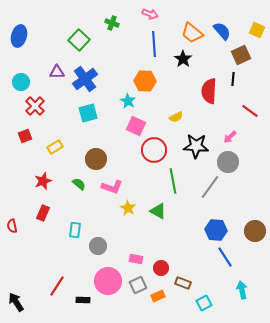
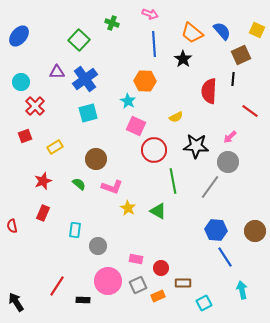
blue ellipse at (19, 36): rotated 25 degrees clockwise
brown rectangle at (183, 283): rotated 21 degrees counterclockwise
